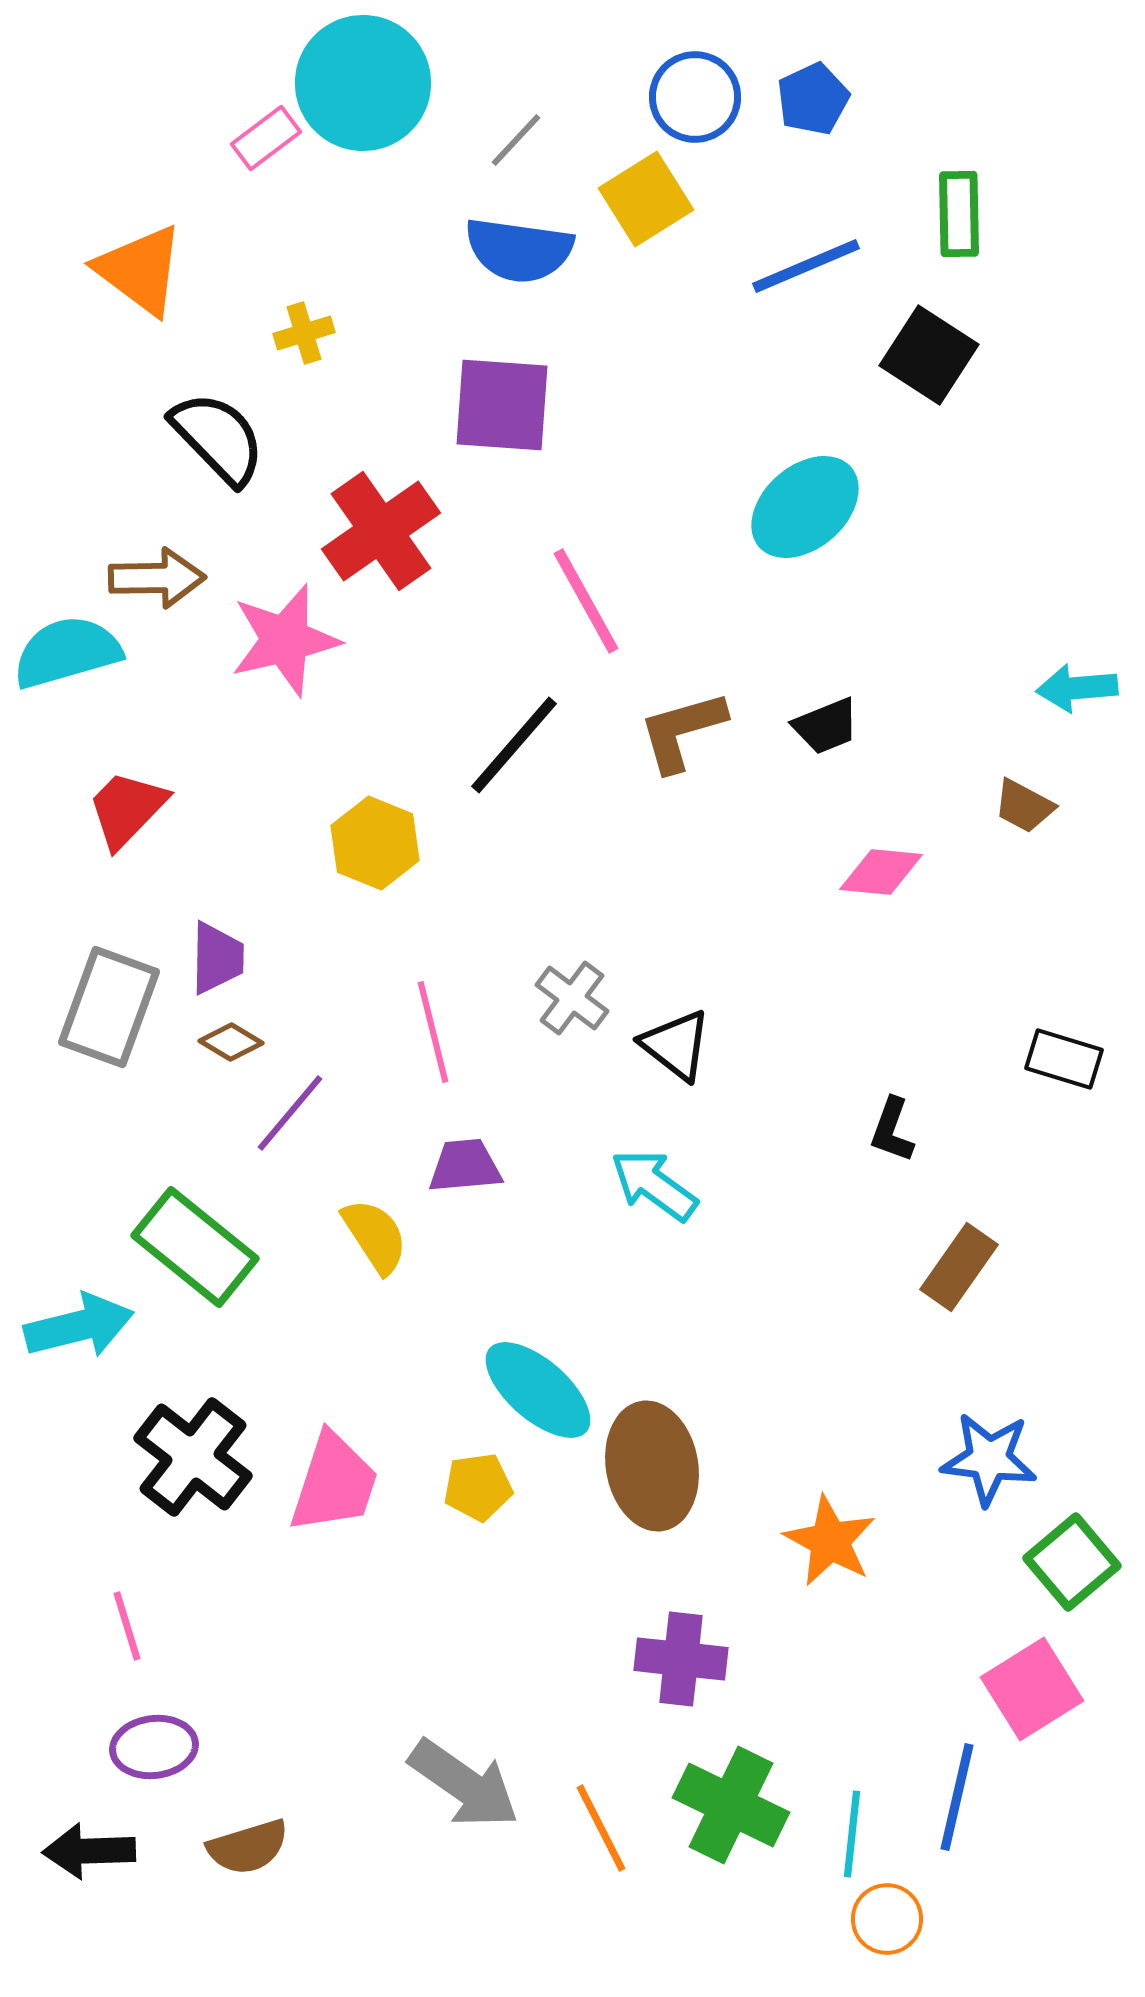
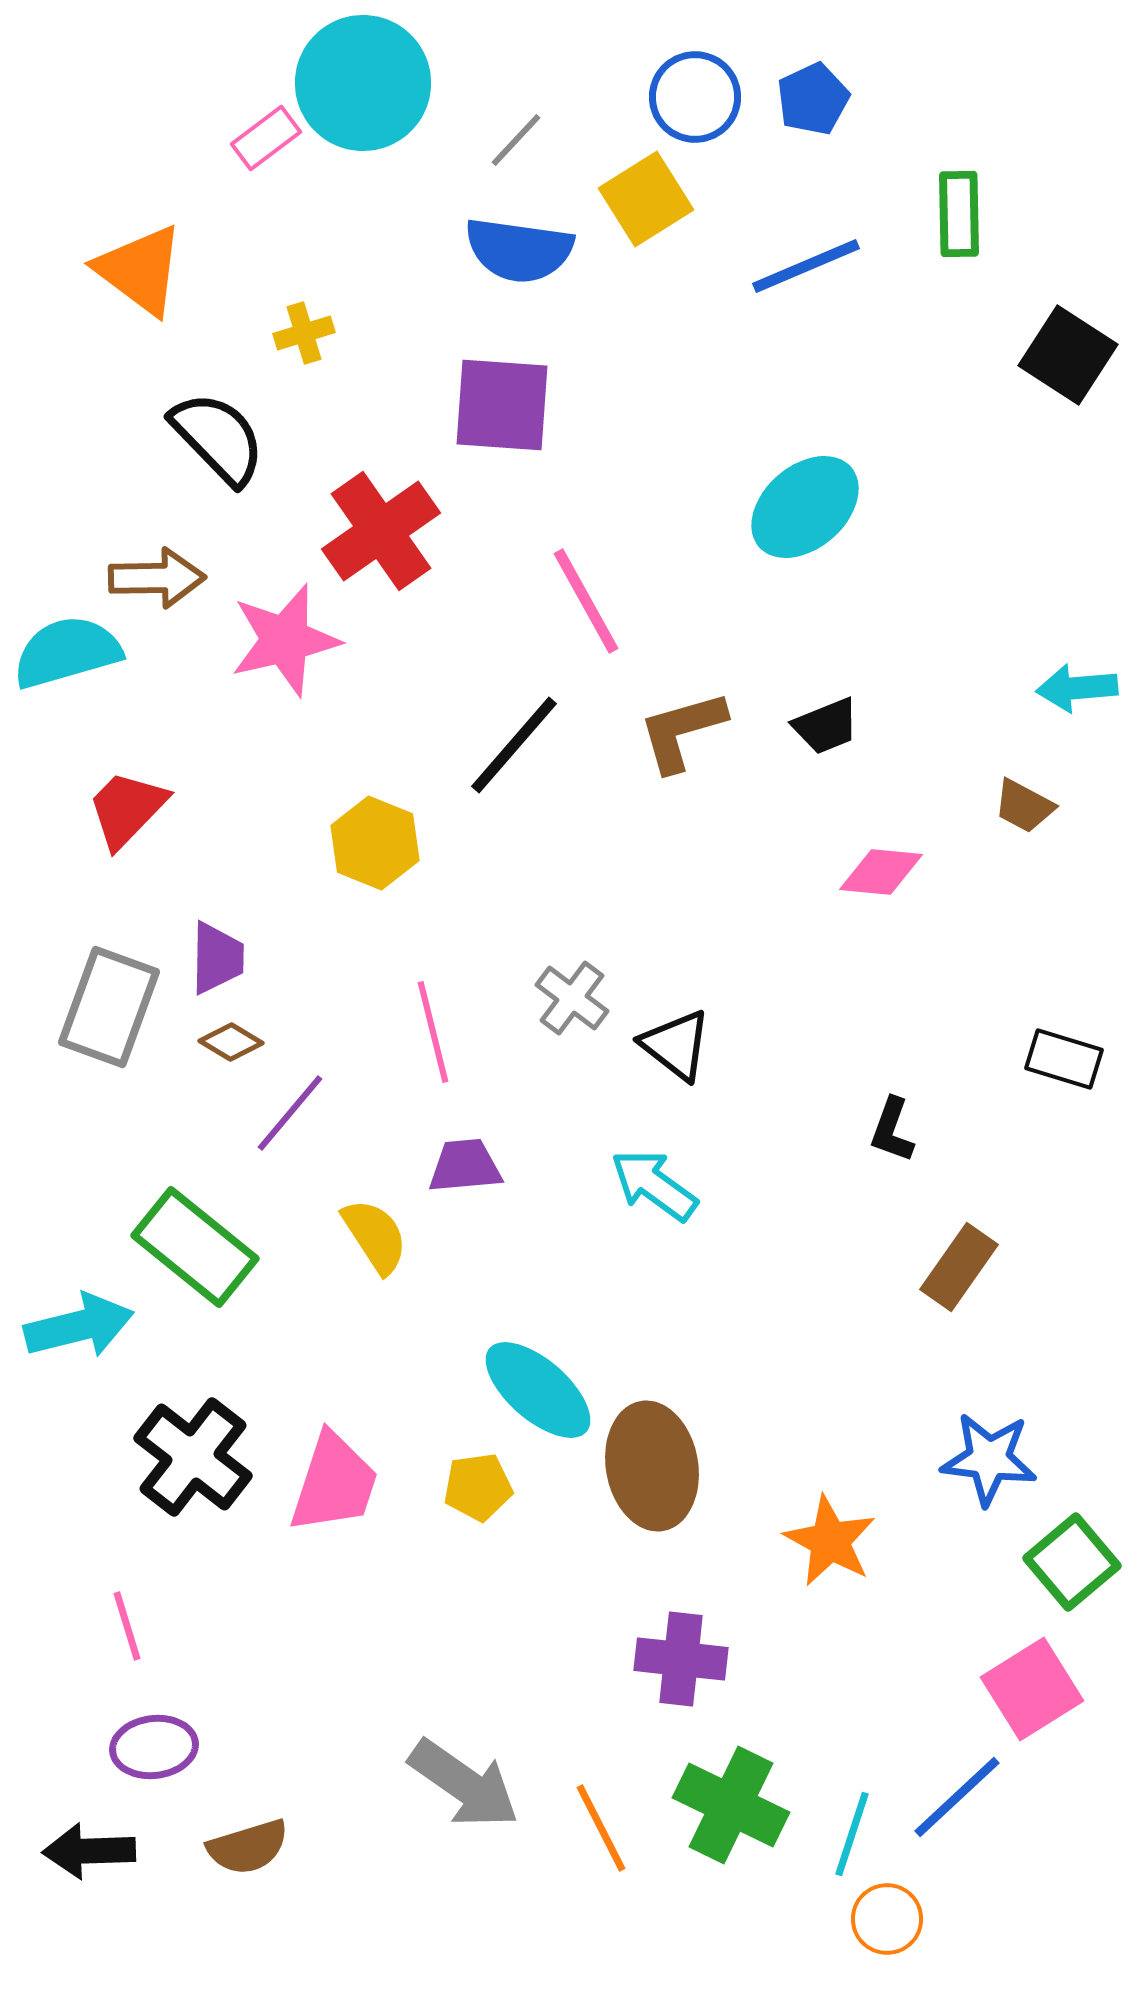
black square at (929, 355): moved 139 px right
blue line at (957, 1797): rotated 34 degrees clockwise
cyan line at (852, 1834): rotated 12 degrees clockwise
